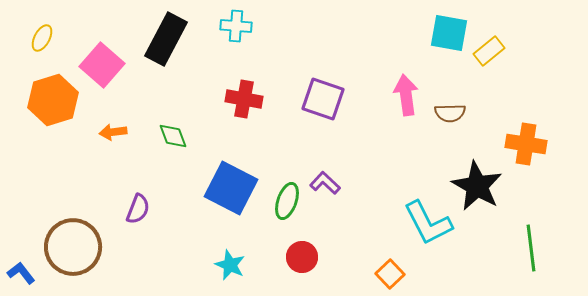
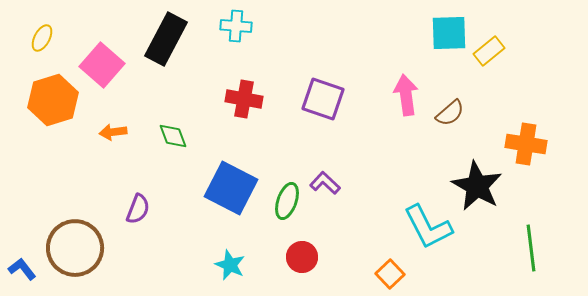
cyan square: rotated 12 degrees counterclockwise
brown semicircle: rotated 40 degrees counterclockwise
cyan L-shape: moved 4 px down
brown circle: moved 2 px right, 1 px down
blue L-shape: moved 1 px right, 4 px up
